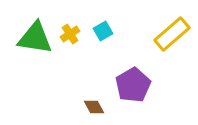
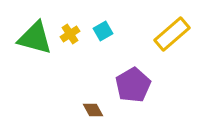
green triangle: rotated 6 degrees clockwise
brown diamond: moved 1 px left, 3 px down
